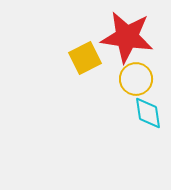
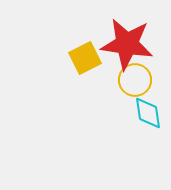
red star: moved 7 px down
yellow circle: moved 1 px left, 1 px down
